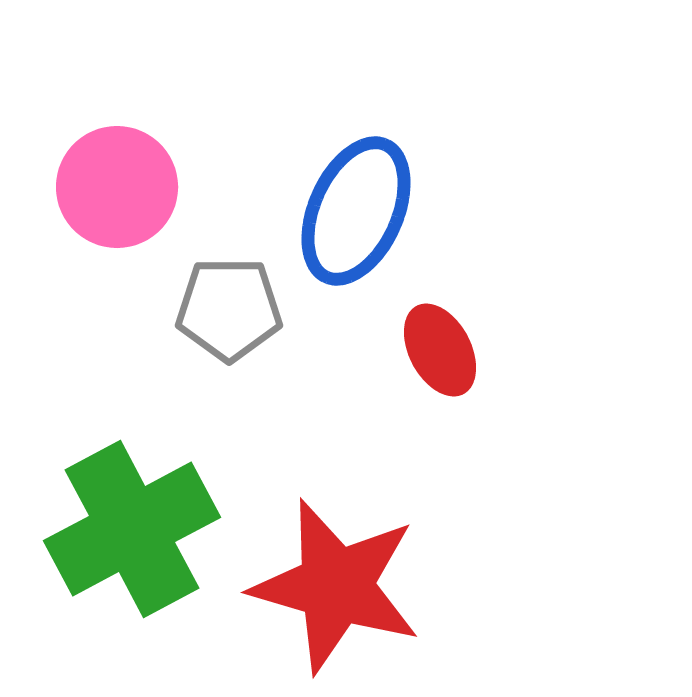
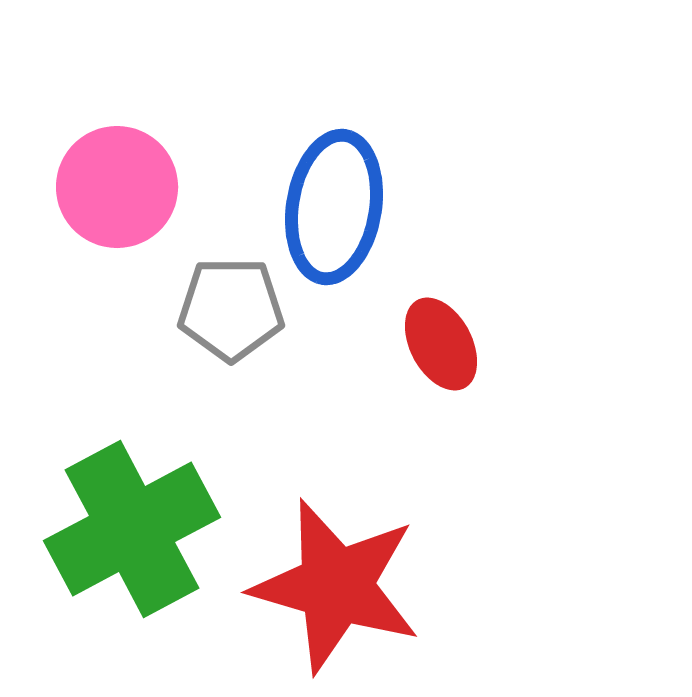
blue ellipse: moved 22 px left, 4 px up; rotated 15 degrees counterclockwise
gray pentagon: moved 2 px right
red ellipse: moved 1 px right, 6 px up
